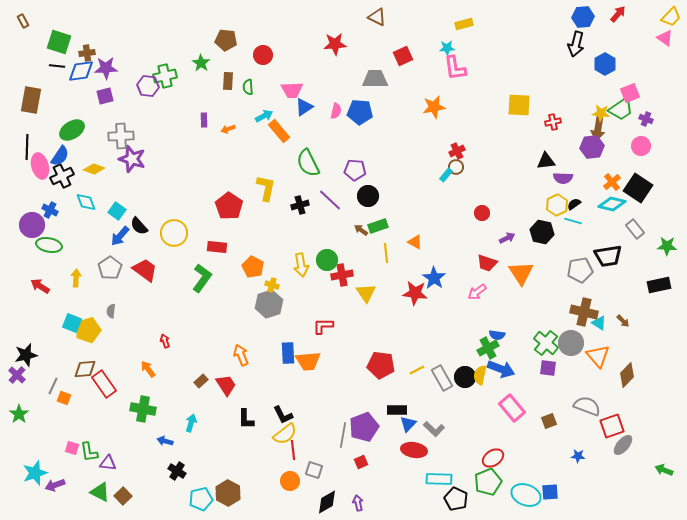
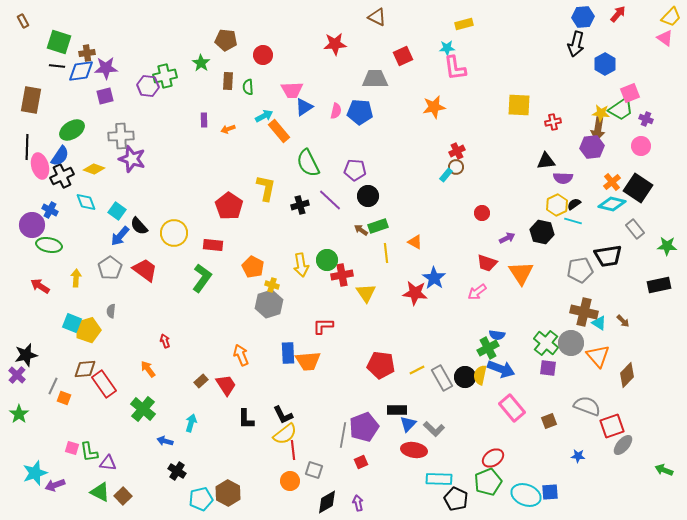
red rectangle at (217, 247): moved 4 px left, 2 px up
green cross at (143, 409): rotated 30 degrees clockwise
